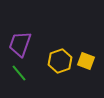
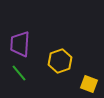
purple trapezoid: rotated 16 degrees counterclockwise
yellow square: moved 3 px right, 23 px down
